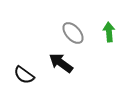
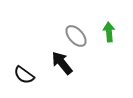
gray ellipse: moved 3 px right, 3 px down
black arrow: moved 1 px right; rotated 15 degrees clockwise
